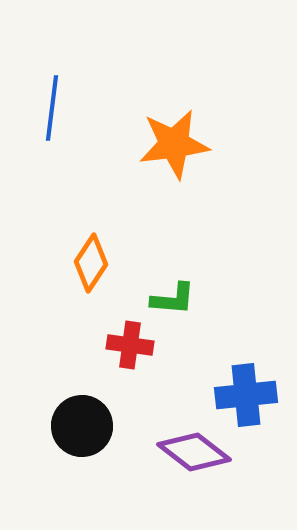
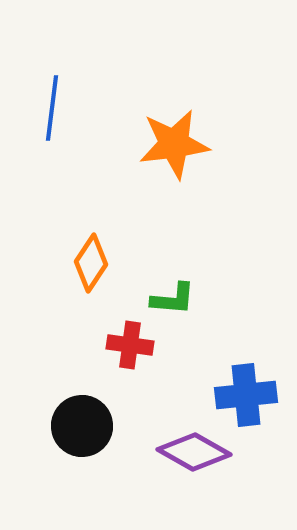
purple diamond: rotated 8 degrees counterclockwise
